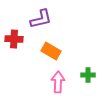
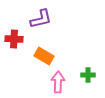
orange rectangle: moved 7 px left, 5 px down
